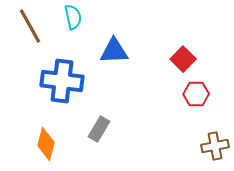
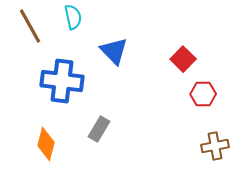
blue triangle: rotated 48 degrees clockwise
red hexagon: moved 7 px right
